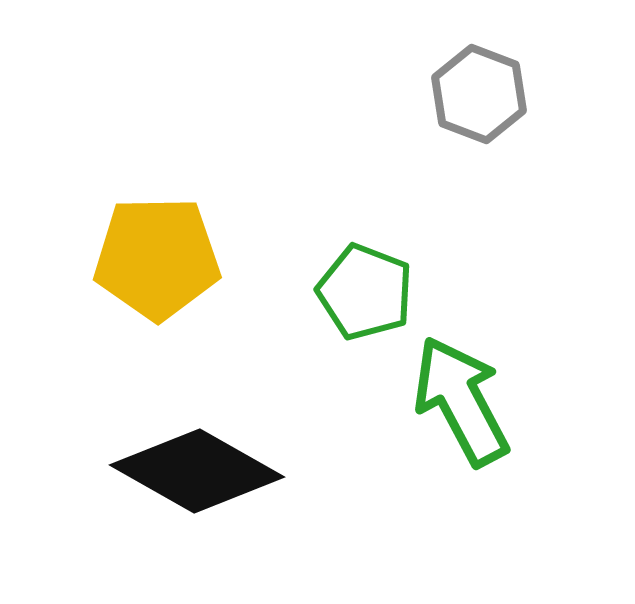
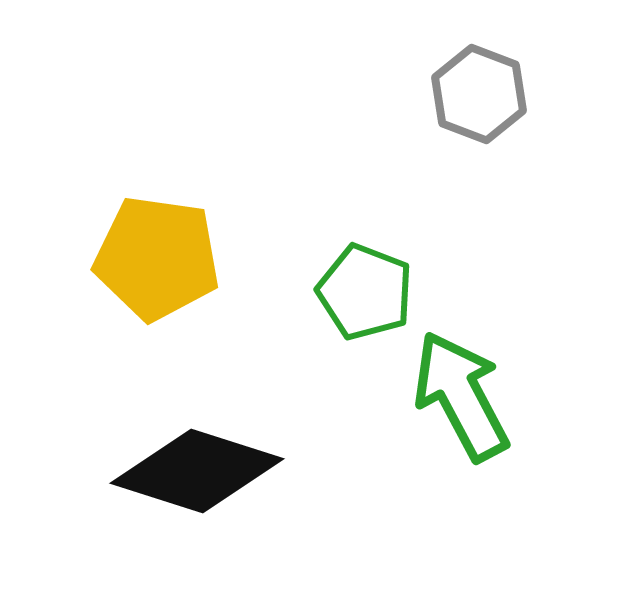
yellow pentagon: rotated 9 degrees clockwise
green arrow: moved 5 px up
black diamond: rotated 12 degrees counterclockwise
